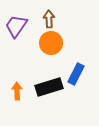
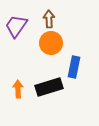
blue rectangle: moved 2 px left, 7 px up; rotated 15 degrees counterclockwise
orange arrow: moved 1 px right, 2 px up
